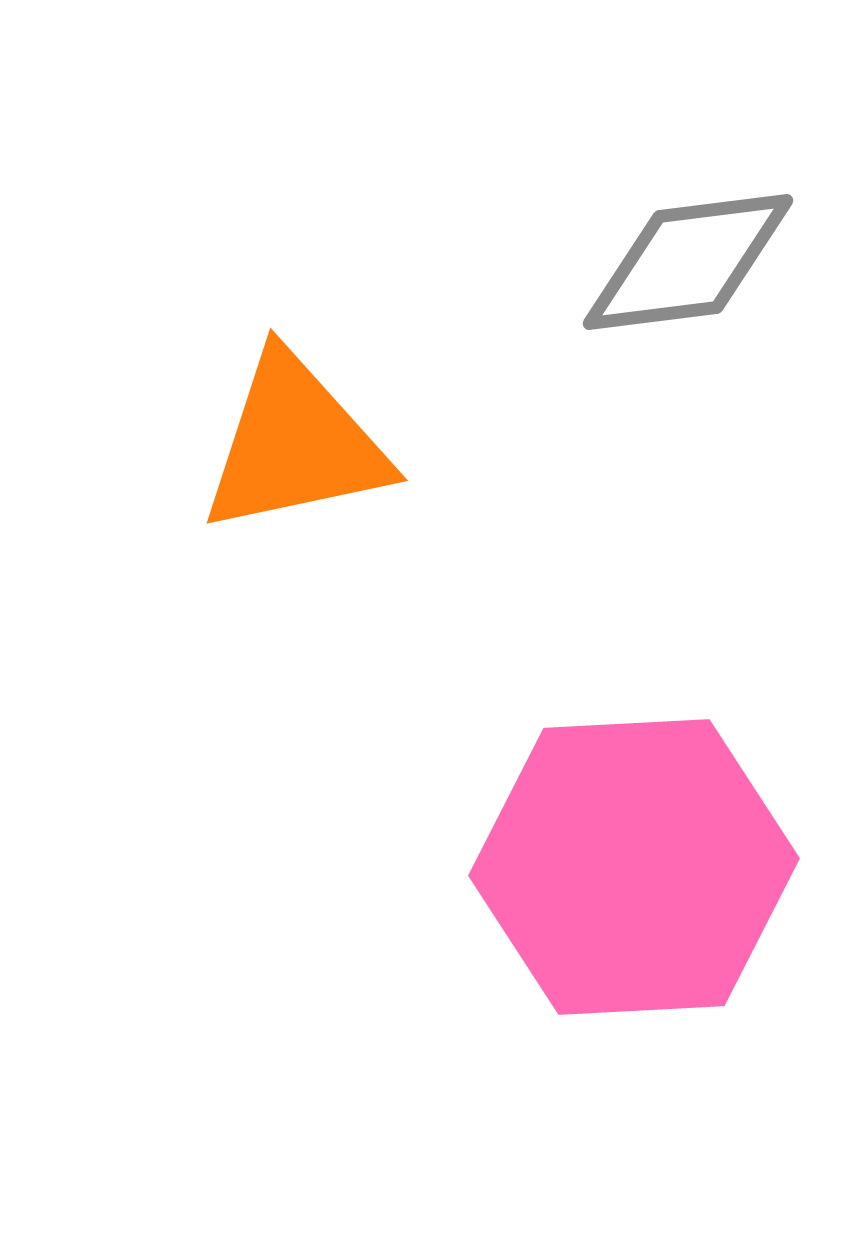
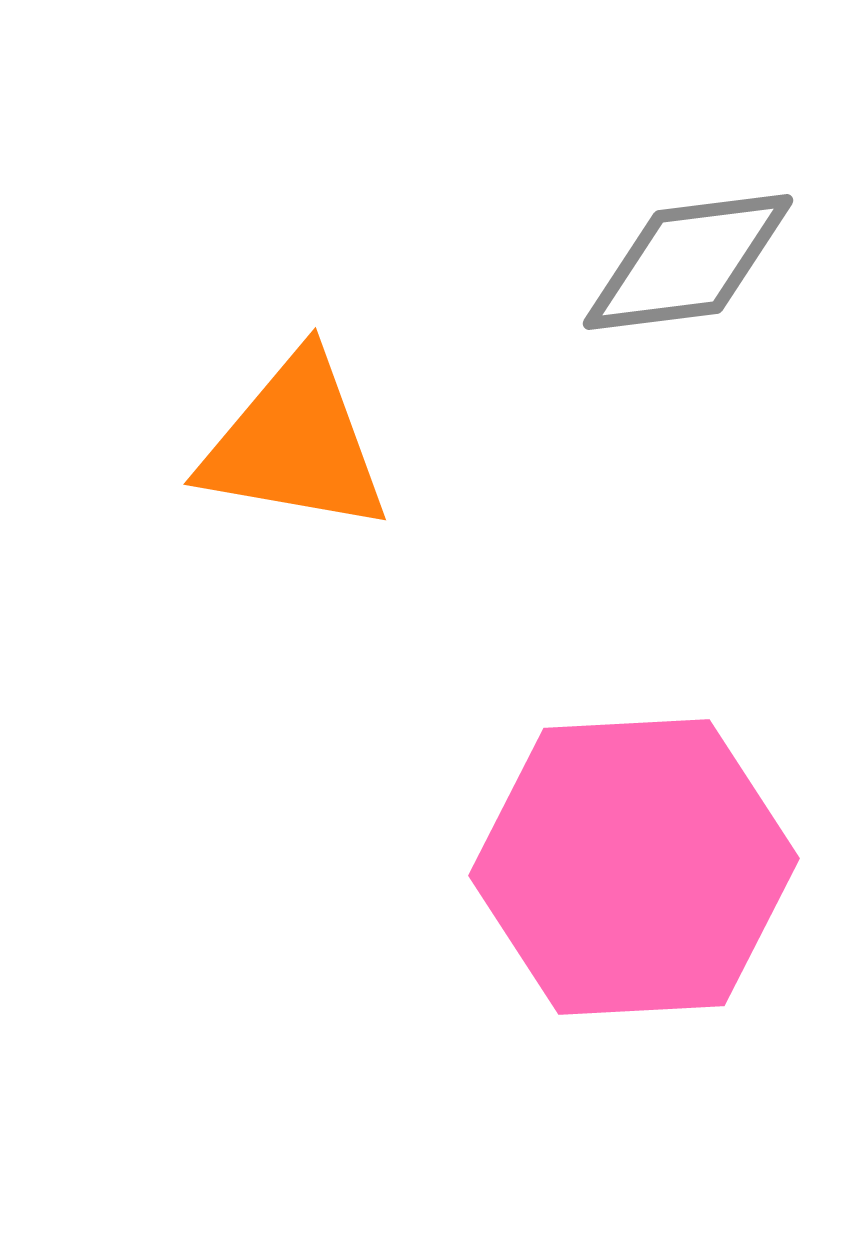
orange triangle: rotated 22 degrees clockwise
